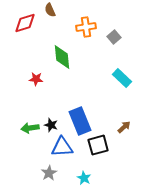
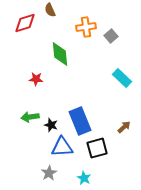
gray square: moved 3 px left, 1 px up
green diamond: moved 2 px left, 3 px up
green arrow: moved 11 px up
black square: moved 1 px left, 3 px down
